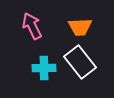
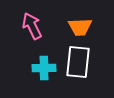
white rectangle: moved 2 px left; rotated 44 degrees clockwise
